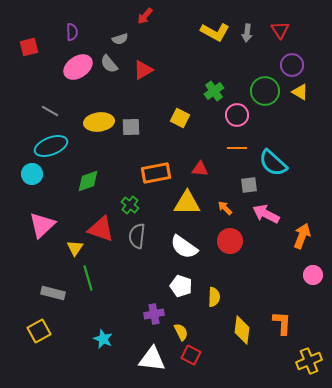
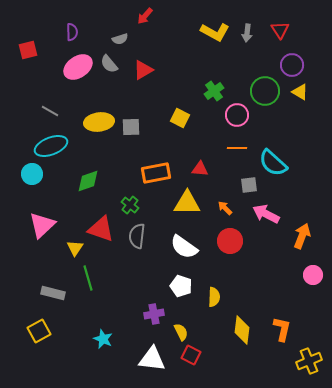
red square at (29, 47): moved 1 px left, 3 px down
orange L-shape at (282, 323): moved 6 px down; rotated 10 degrees clockwise
